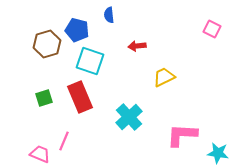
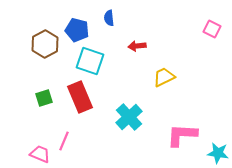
blue semicircle: moved 3 px down
brown hexagon: moved 2 px left; rotated 12 degrees counterclockwise
